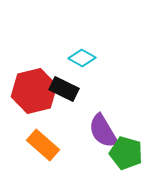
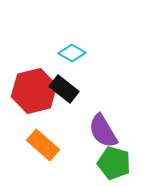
cyan diamond: moved 10 px left, 5 px up
black rectangle: rotated 12 degrees clockwise
green pentagon: moved 12 px left, 10 px down
